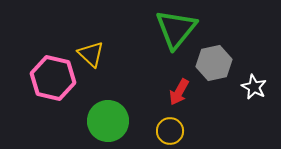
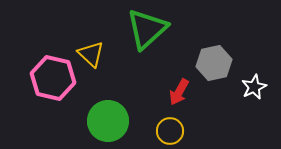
green triangle: moved 29 px left; rotated 9 degrees clockwise
white star: rotated 20 degrees clockwise
